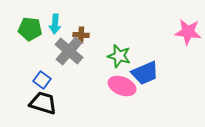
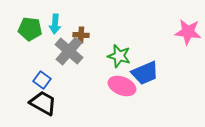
black trapezoid: rotated 12 degrees clockwise
